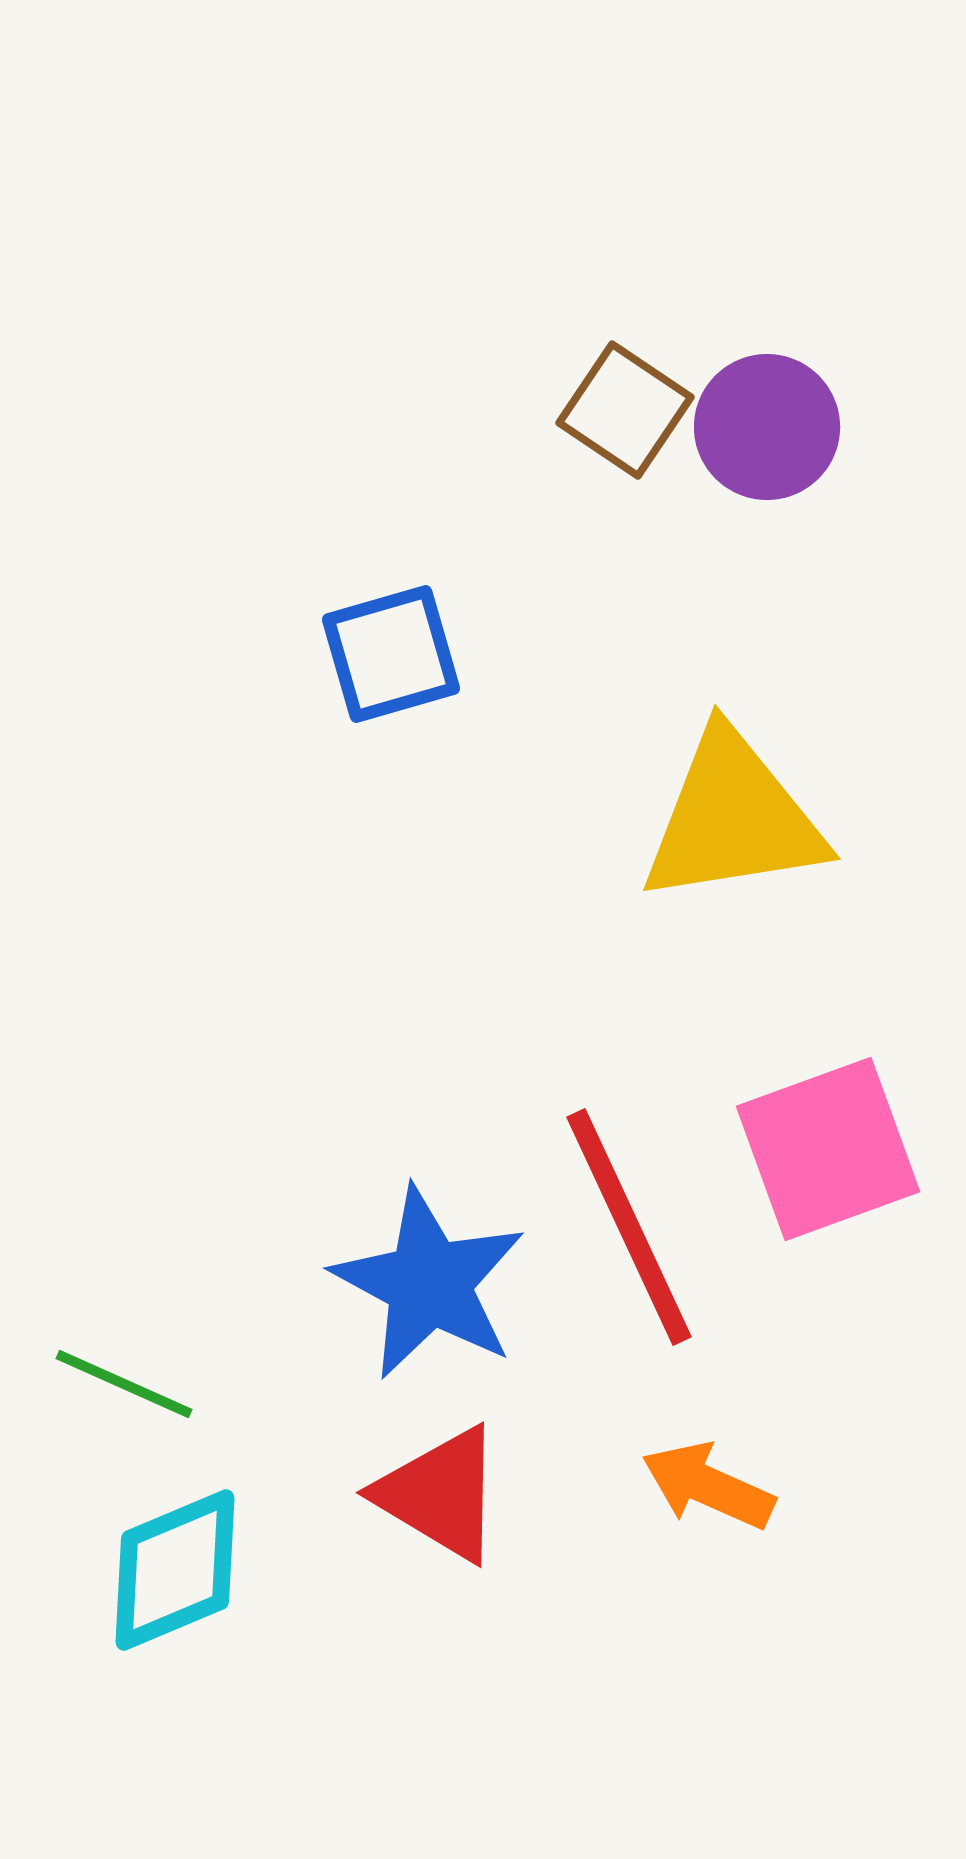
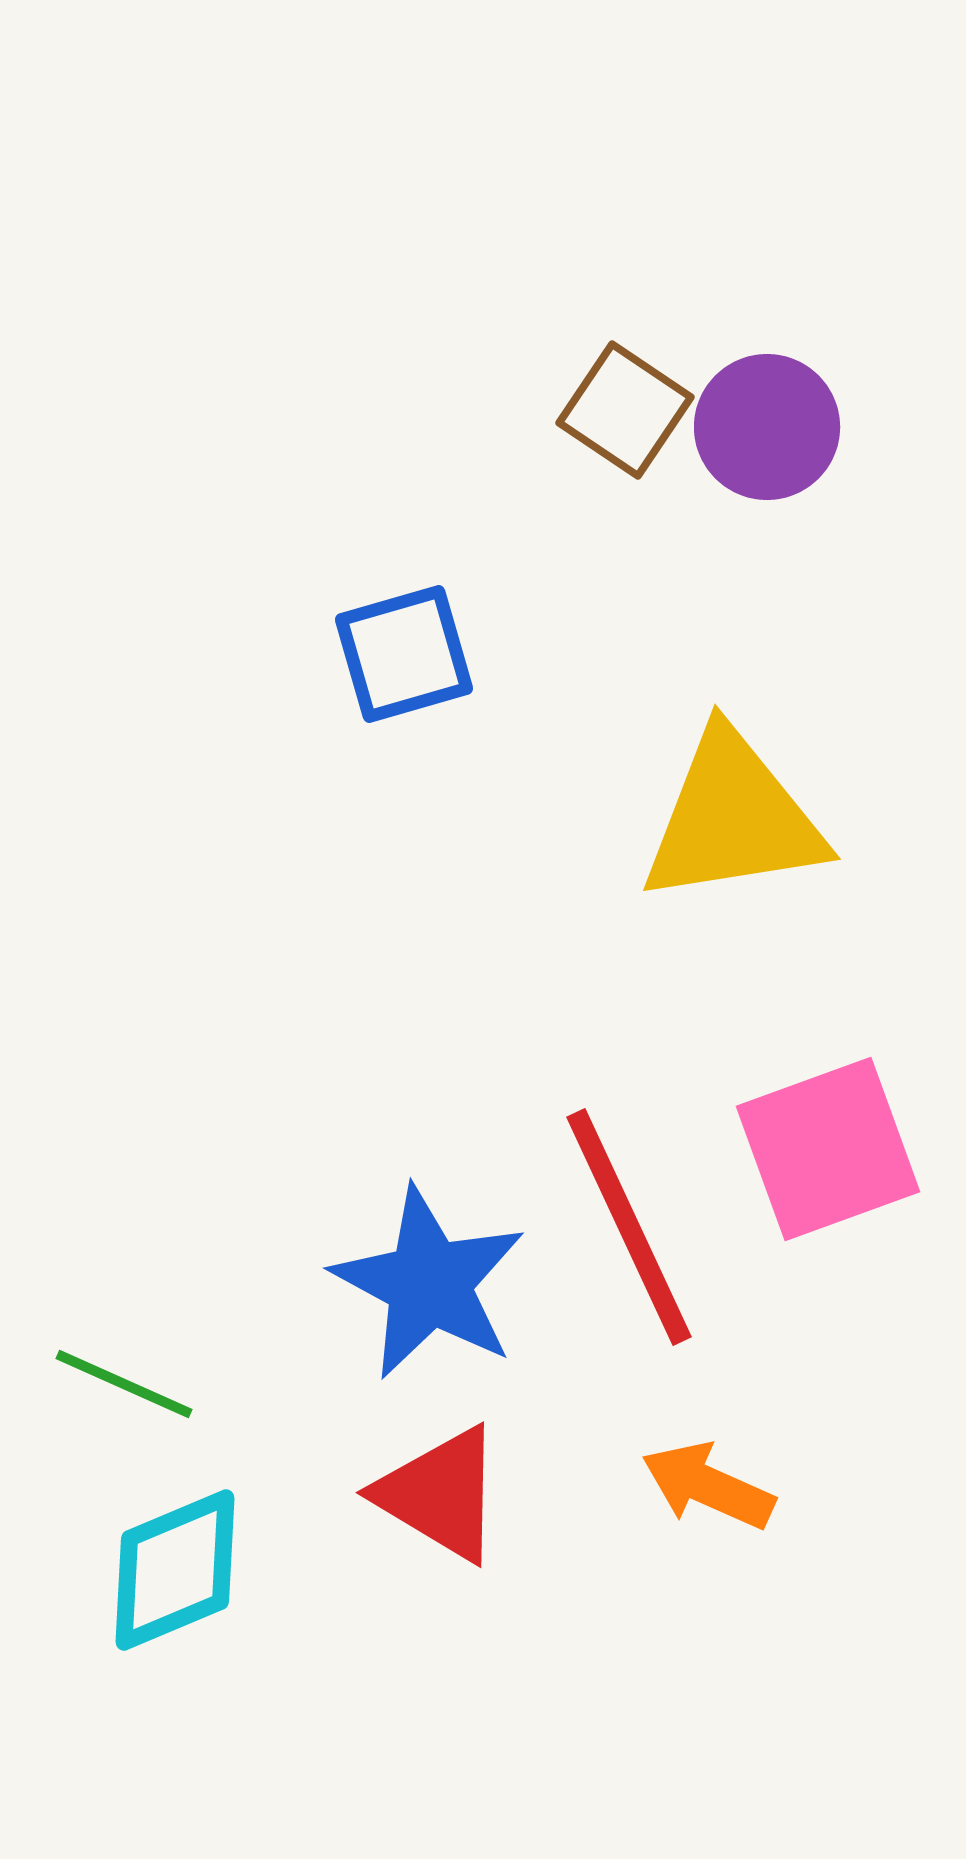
blue square: moved 13 px right
